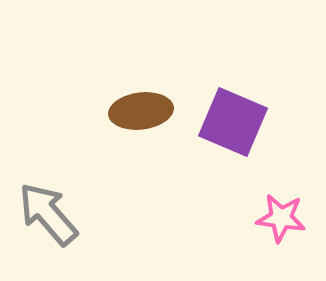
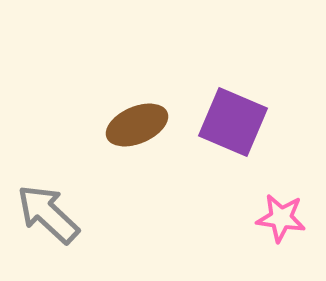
brown ellipse: moved 4 px left, 14 px down; rotated 16 degrees counterclockwise
gray arrow: rotated 6 degrees counterclockwise
